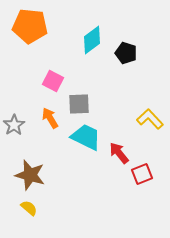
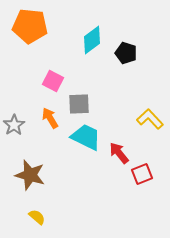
yellow semicircle: moved 8 px right, 9 px down
